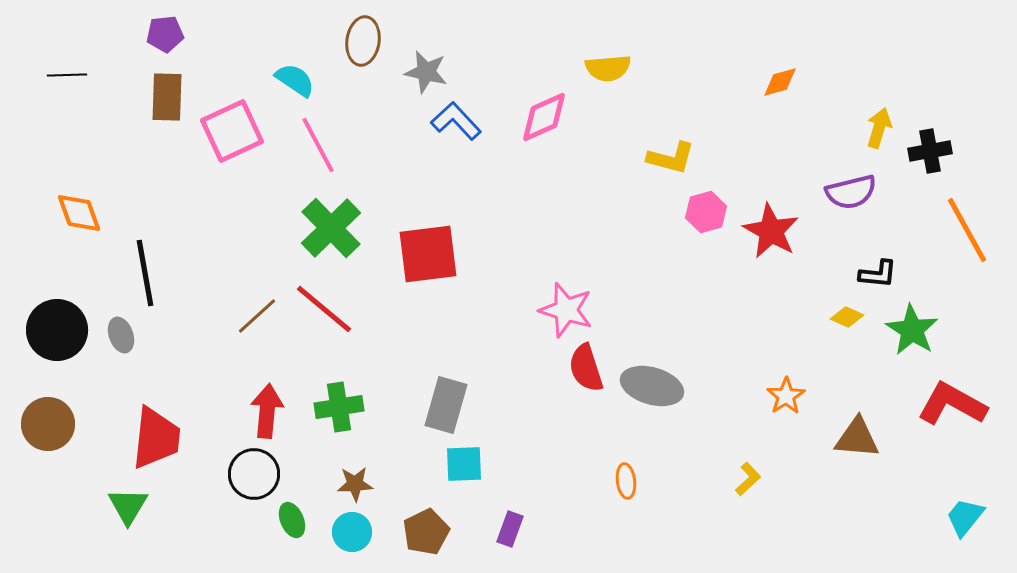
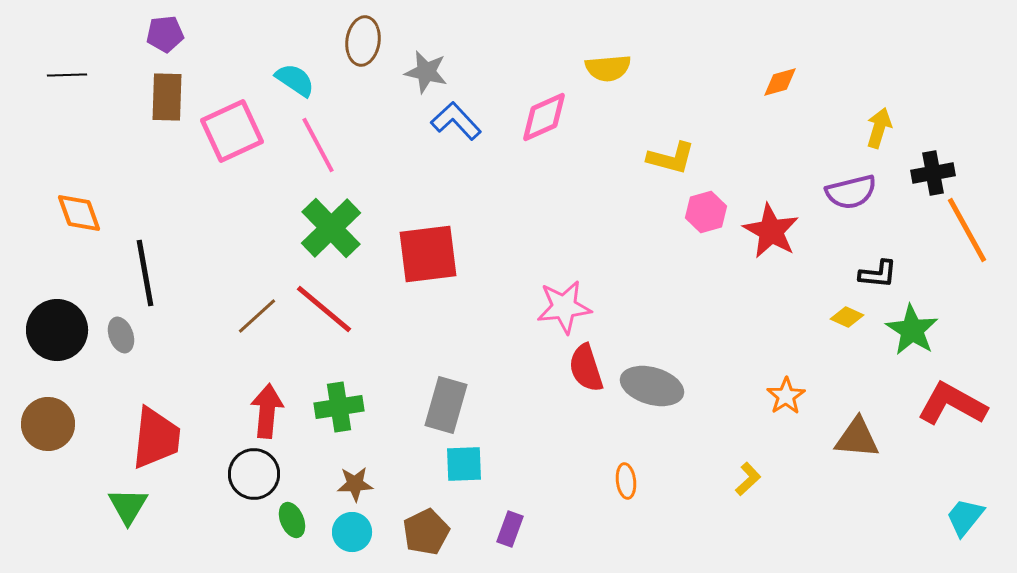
black cross at (930, 151): moved 3 px right, 22 px down
pink star at (566, 310): moved 2 px left, 3 px up; rotated 24 degrees counterclockwise
